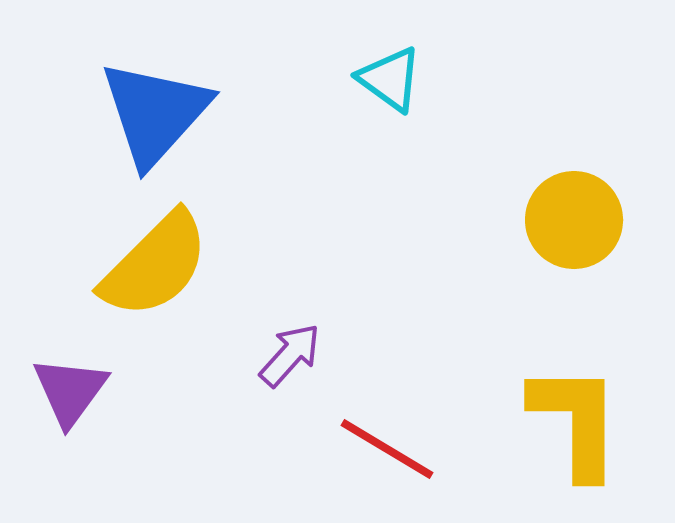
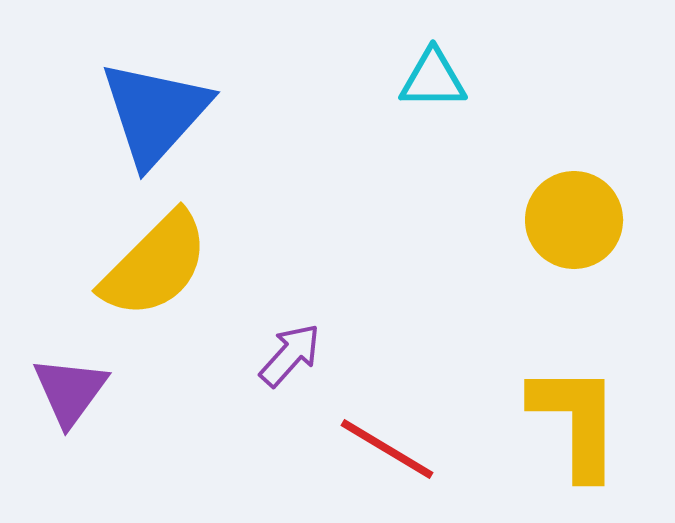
cyan triangle: moved 43 px right; rotated 36 degrees counterclockwise
